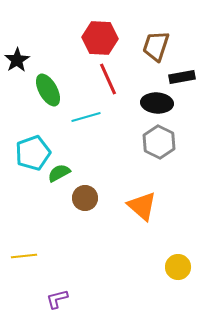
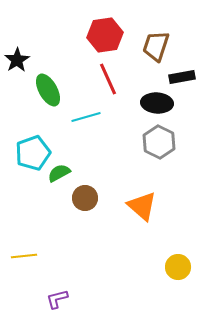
red hexagon: moved 5 px right, 3 px up; rotated 12 degrees counterclockwise
